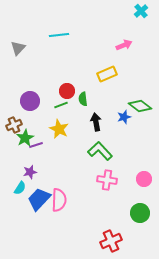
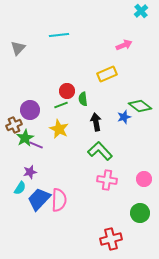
purple circle: moved 9 px down
purple line: rotated 40 degrees clockwise
red cross: moved 2 px up; rotated 10 degrees clockwise
